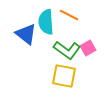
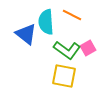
orange line: moved 3 px right
